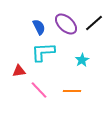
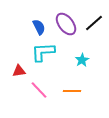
purple ellipse: rotated 10 degrees clockwise
